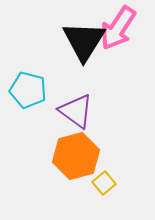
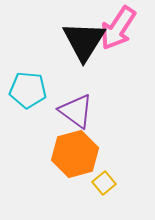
cyan pentagon: rotated 9 degrees counterclockwise
orange hexagon: moved 1 px left, 2 px up
